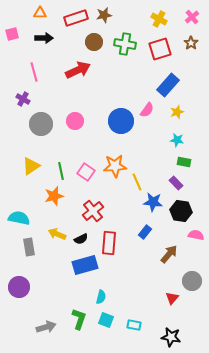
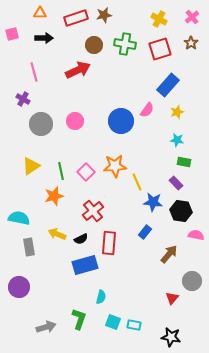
brown circle at (94, 42): moved 3 px down
pink square at (86, 172): rotated 12 degrees clockwise
cyan square at (106, 320): moved 7 px right, 2 px down
